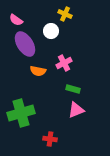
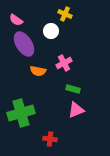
purple ellipse: moved 1 px left
